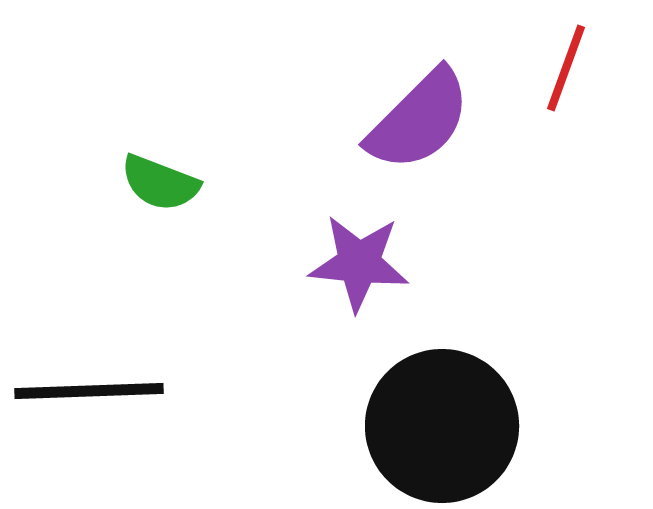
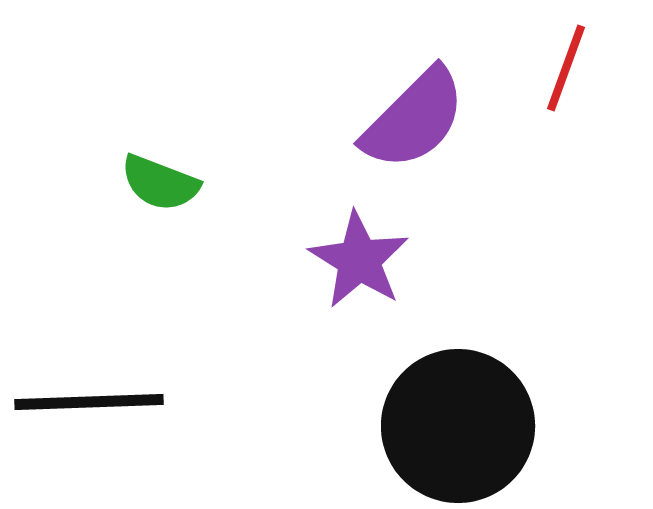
purple semicircle: moved 5 px left, 1 px up
purple star: moved 3 px up; rotated 26 degrees clockwise
black line: moved 11 px down
black circle: moved 16 px right
